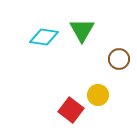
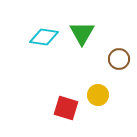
green triangle: moved 3 px down
red square: moved 5 px left, 2 px up; rotated 20 degrees counterclockwise
